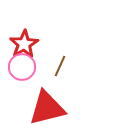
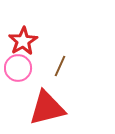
red star: moved 1 px left, 3 px up
pink circle: moved 4 px left, 1 px down
